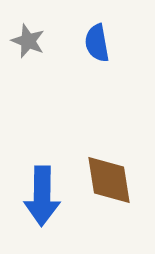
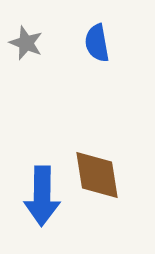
gray star: moved 2 px left, 2 px down
brown diamond: moved 12 px left, 5 px up
